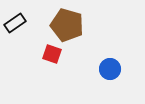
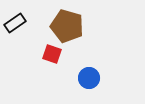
brown pentagon: moved 1 px down
blue circle: moved 21 px left, 9 px down
